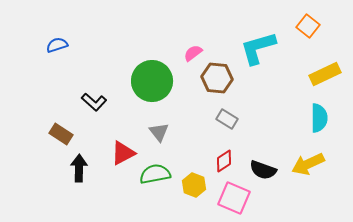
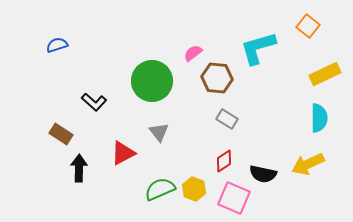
black semicircle: moved 4 px down; rotated 8 degrees counterclockwise
green semicircle: moved 5 px right, 15 px down; rotated 12 degrees counterclockwise
yellow hexagon: moved 4 px down
